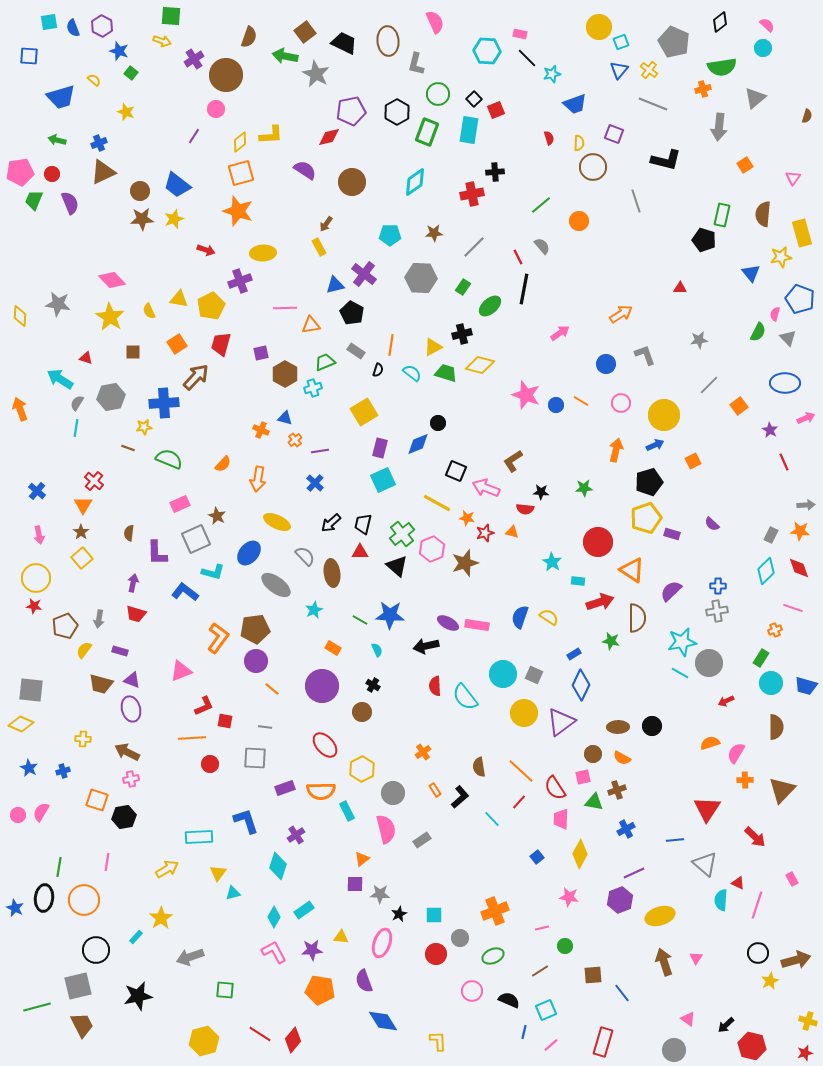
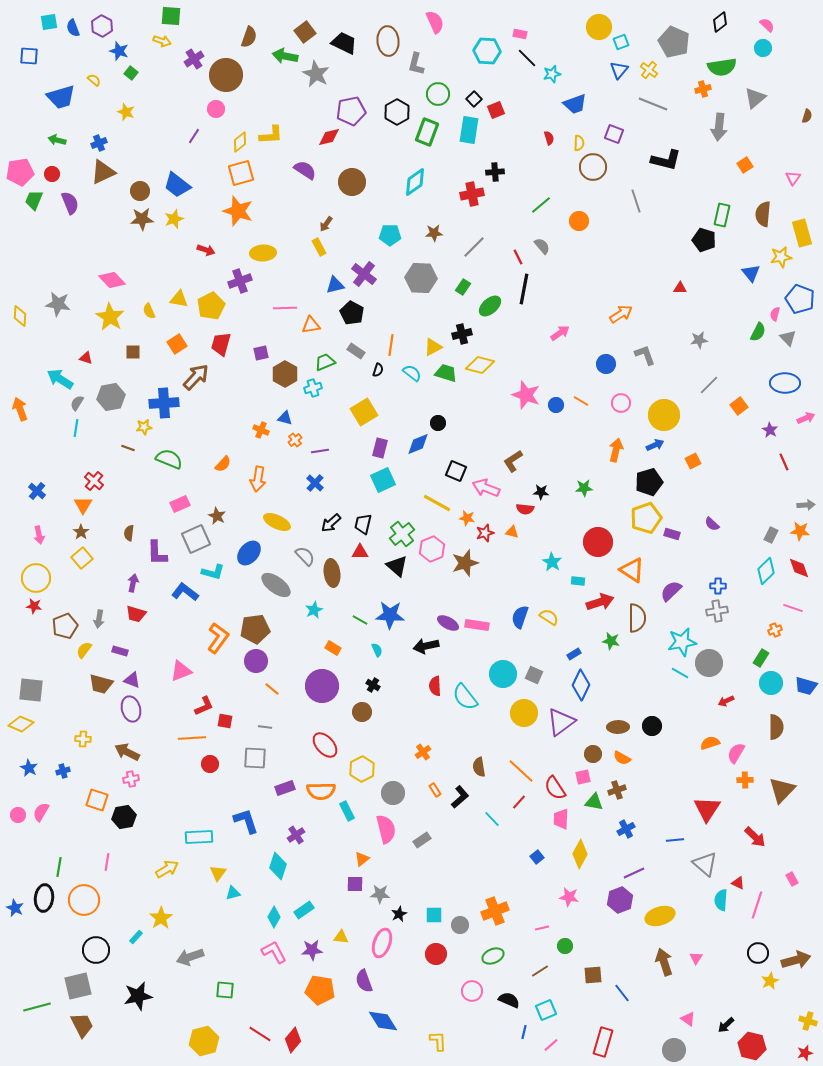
gray circle at (460, 938): moved 13 px up
